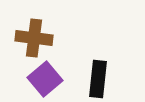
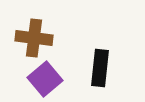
black rectangle: moved 2 px right, 11 px up
